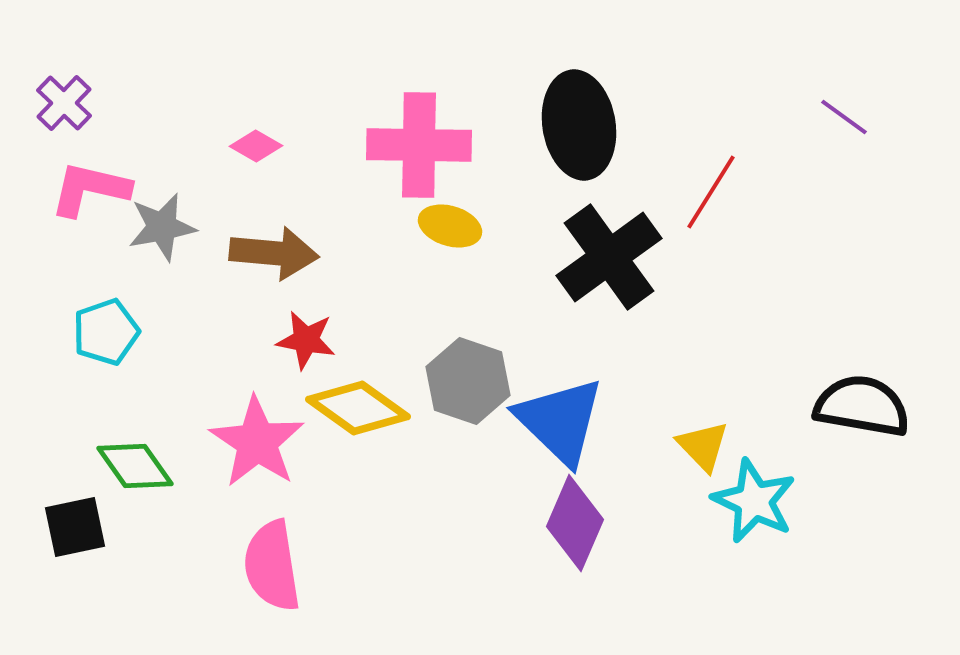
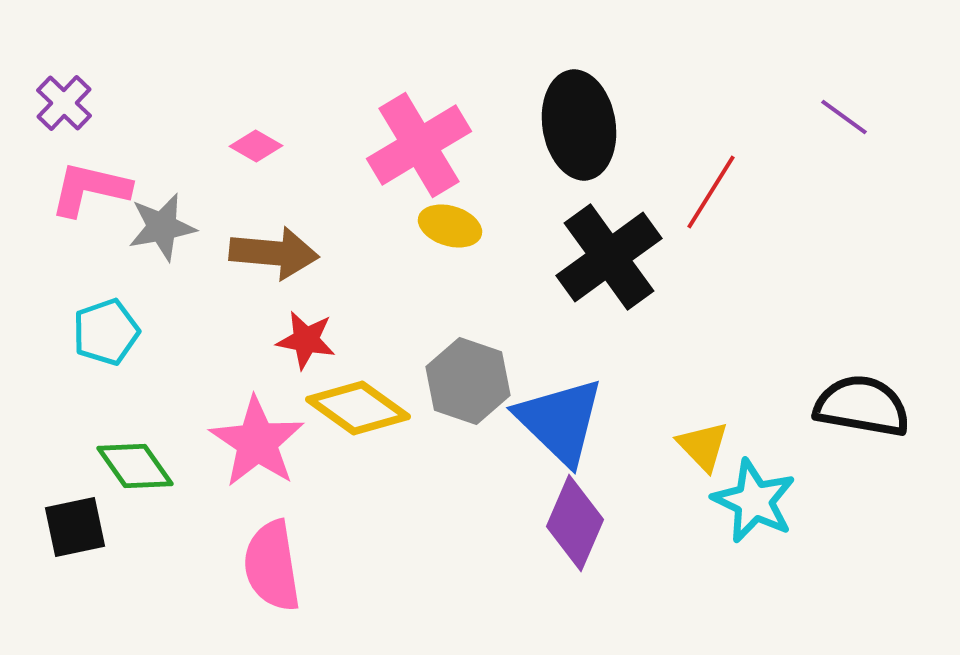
pink cross: rotated 32 degrees counterclockwise
